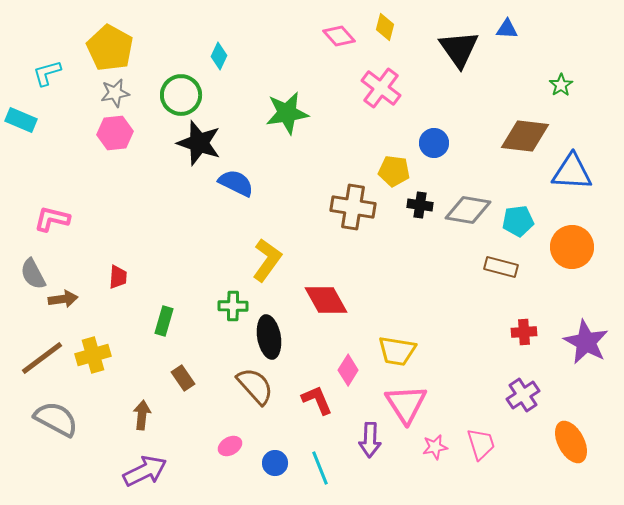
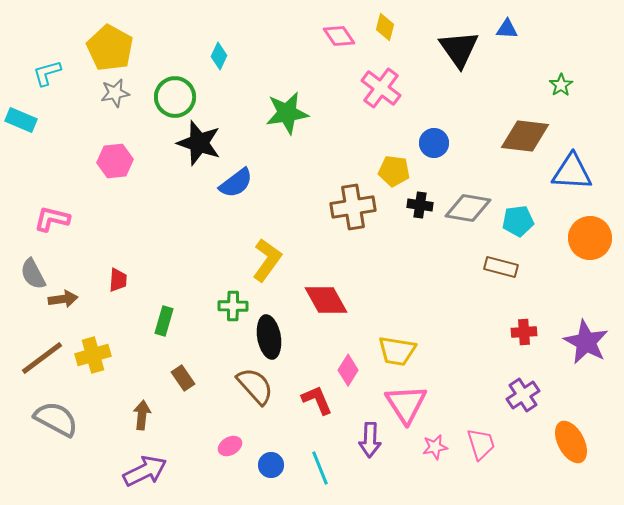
pink diamond at (339, 36): rotated 8 degrees clockwise
green circle at (181, 95): moved 6 px left, 2 px down
pink hexagon at (115, 133): moved 28 px down
blue semicircle at (236, 183): rotated 117 degrees clockwise
brown cross at (353, 207): rotated 18 degrees counterclockwise
gray diamond at (468, 210): moved 2 px up
orange circle at (572, 247): moved 18 px right, 9 px up
red trapezoid at (118, 277): moved 3 px down
blue circle at (275, 463): moved 4 px left, 2 px down
